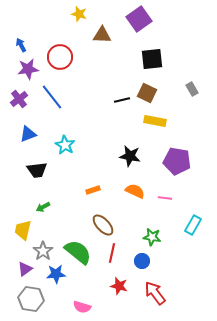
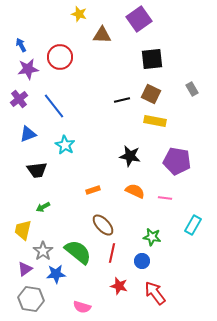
brown square: moved 4 px right, 1 px down
blue line: moved 2 px right, 9 px down
